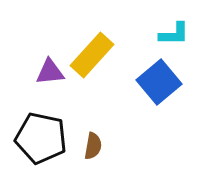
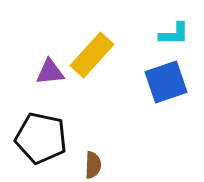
blue square: moved 7 px right; rotated 21 degrees clockwise
brown semicircle: moved 19 px down; rotated 8 degrees counterclockwise
